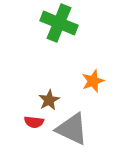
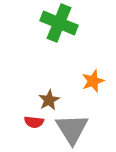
gray triangle: rotated 33 degrees clockwise
